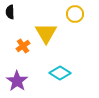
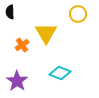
yellow circle: moved 3 px right
orange cross: moved 1 px left, 1 px up
cyan diamond: rotated 10 degrees counterclockwise
